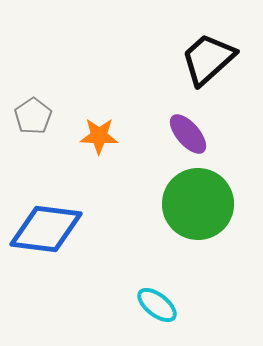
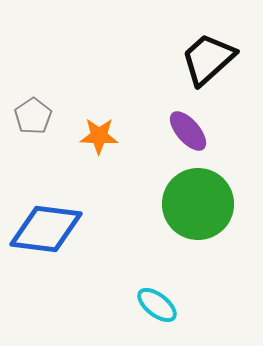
purple ellipse: moved 3 px up
